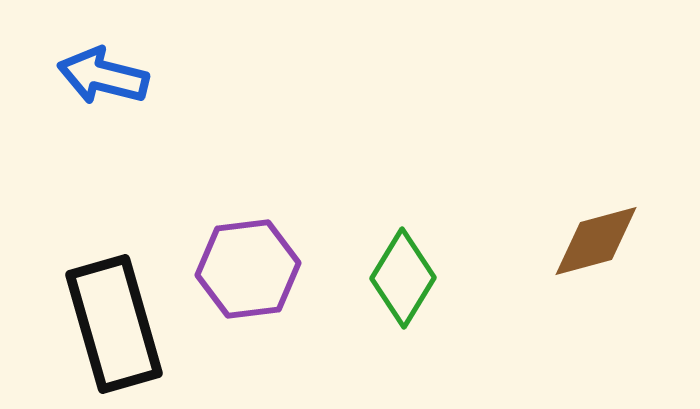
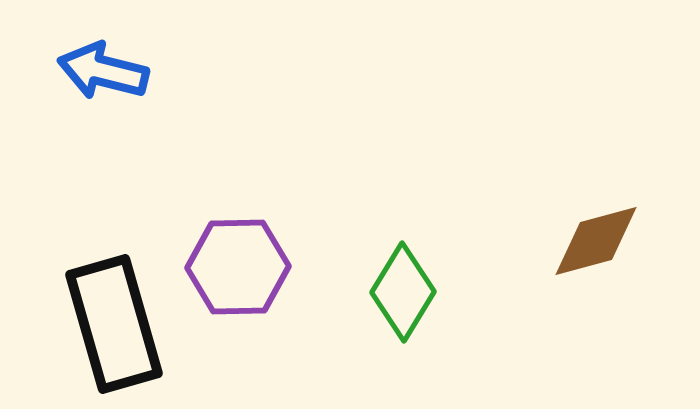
blue arrow: moved 5 px up
purple hexagon: moved 10 px left, 2 px up; rotated 6 degrees clockwise
green diamond: moved 14 px down
